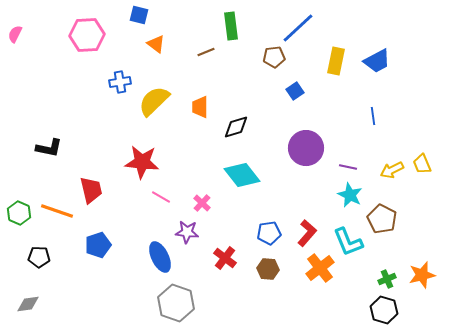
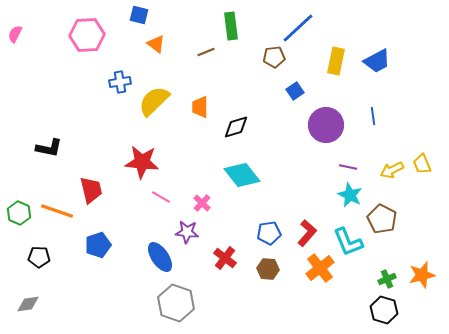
purple circle at (306, 148): moved 20 px right, 23 px up
blue ellipse at (160, 257): rotated 8 degrees counterclockwise
